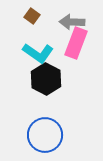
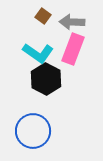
brown square: moved 11 px right
pink rectangle: moved 3 px left, 6 px down
blue circle: moved 12 px left, 4 px up
